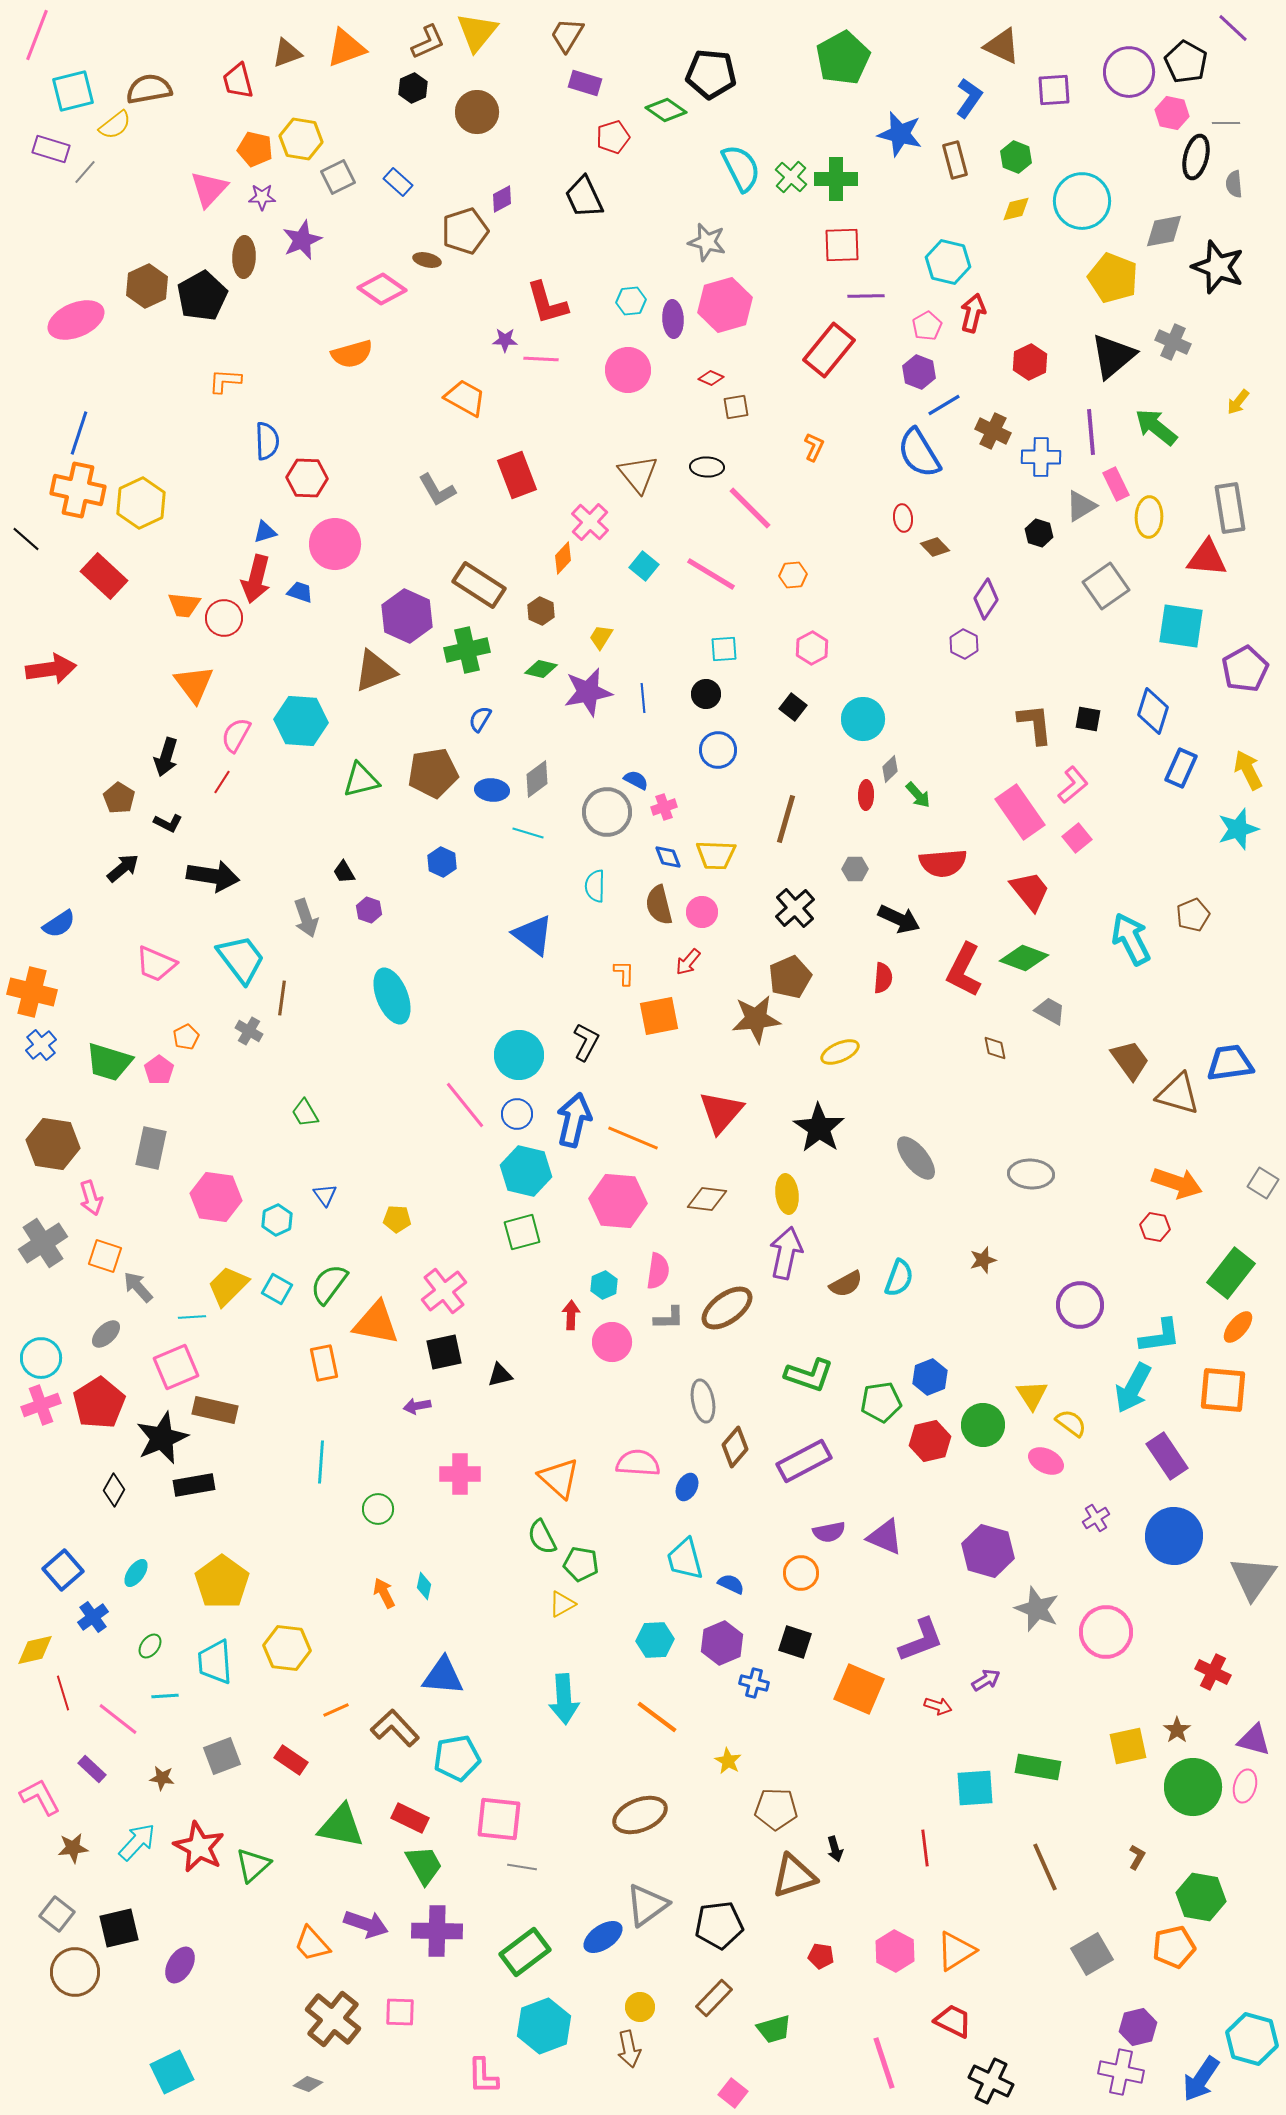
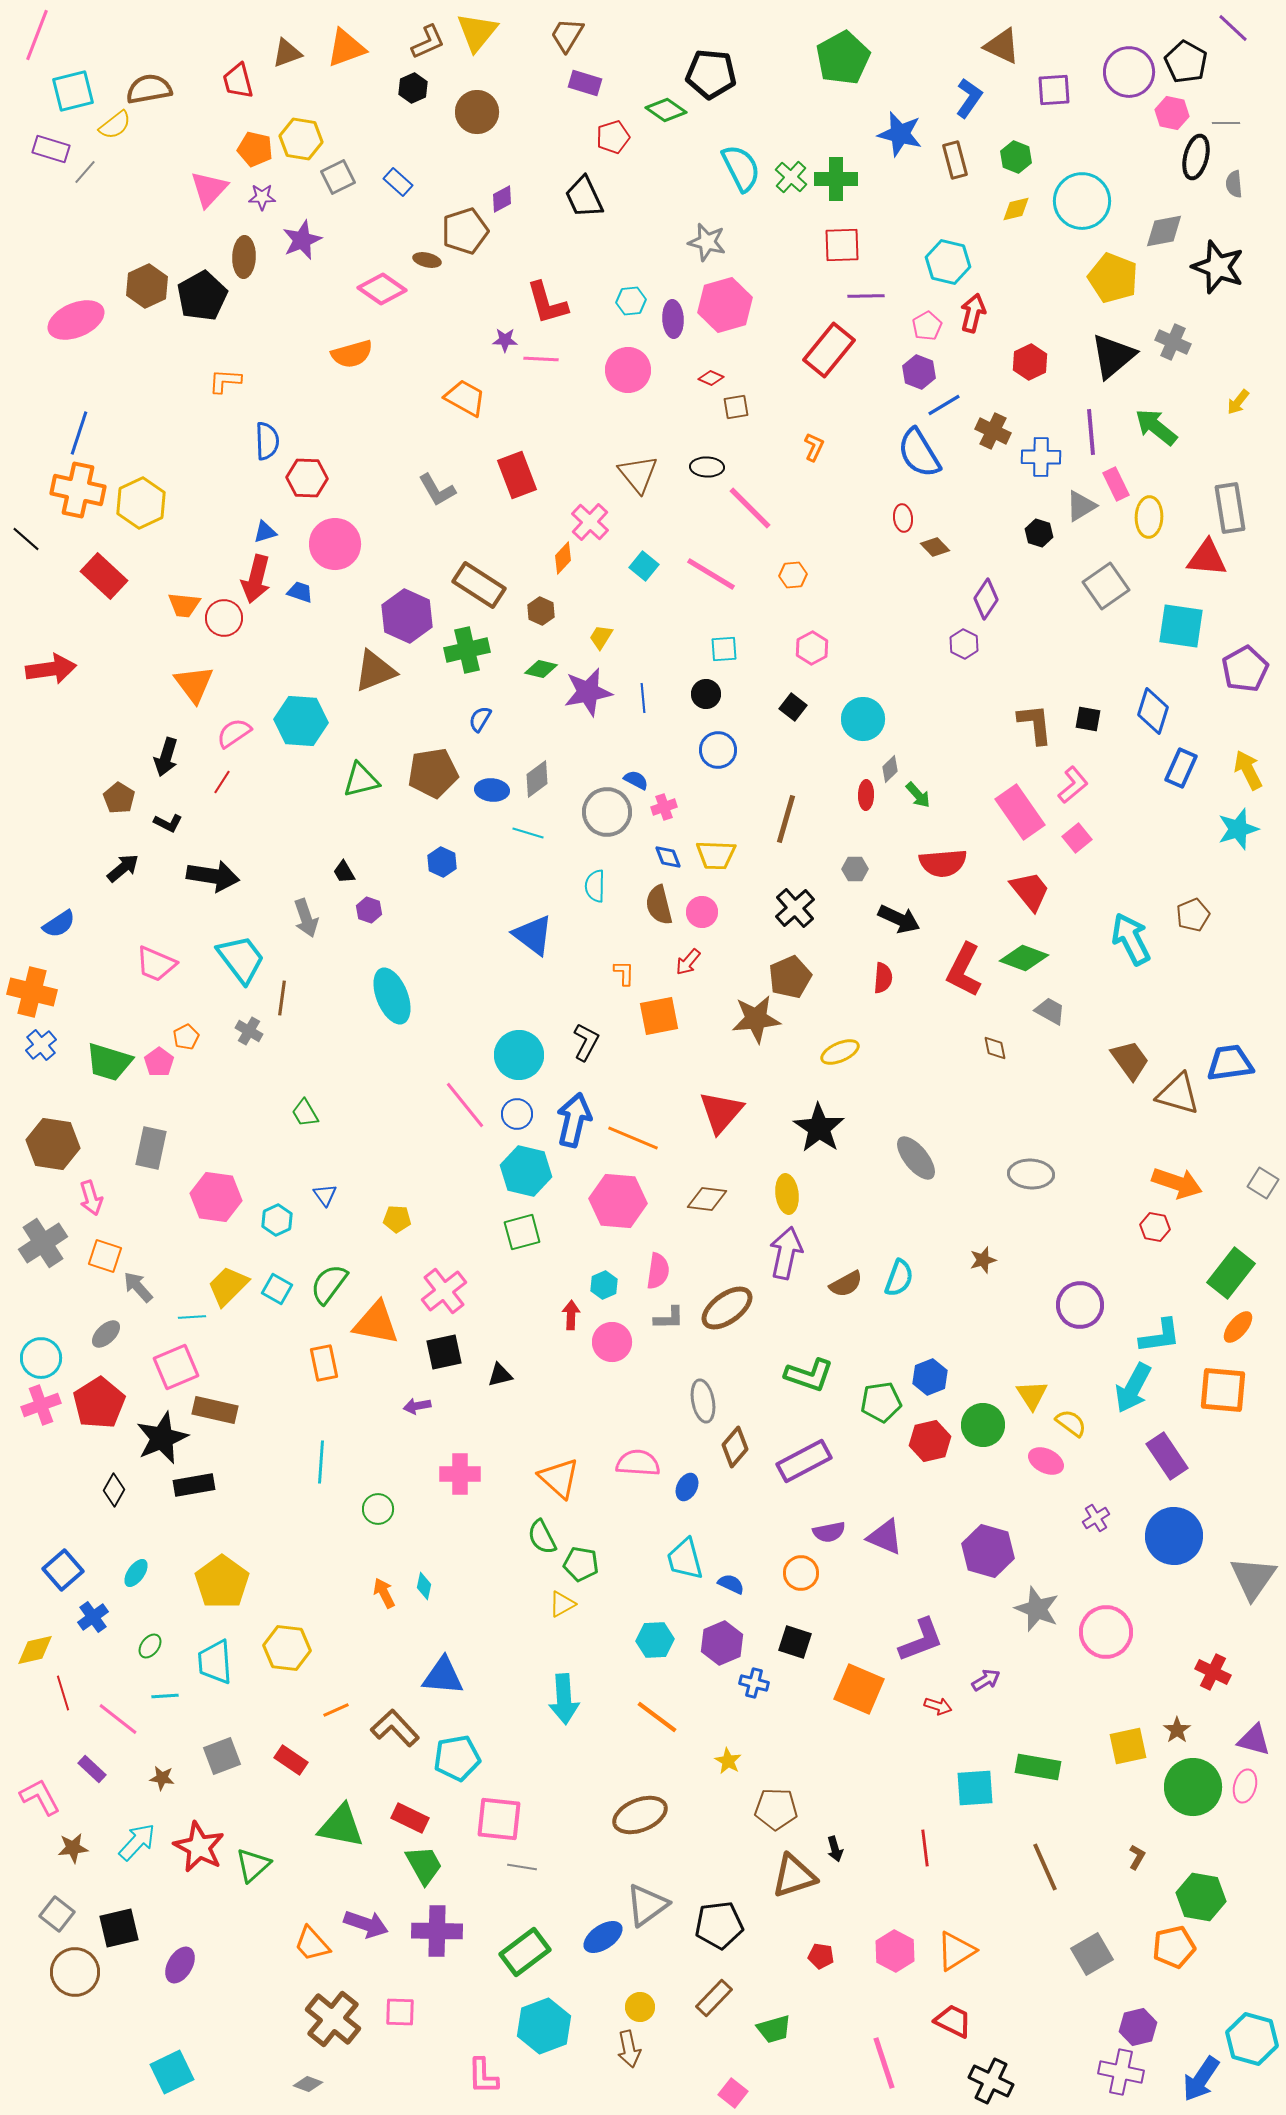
pink semicircle at (236, 735): moved 2 px left, 2 px up; rotated 27 degrees clockwise
pink pentagon at (159, 1070): moved 8 px up
